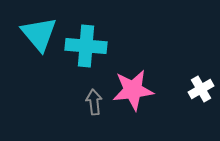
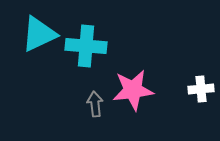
cyan triangle: rotated 45 degrees clockwise
white cross: rotated 25 degrees clockwise
gray arrow: moved 1 px right, 2 px down
